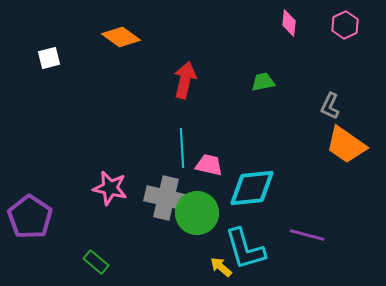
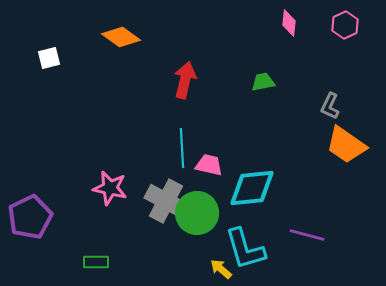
gray cross: moved 3 px down; rotated 15 degrees clockwise
purple pentagon: rotated 12 degrees clockwise
green rectangle: rotated 40 degrees counterclockwise
yellow arrow: moved 2 px down
